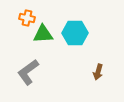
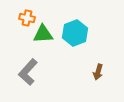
cyan hexagon: rotated 20 degrees counterclockwise
gray L-shape: rotated 12 degrees counterclockwise
